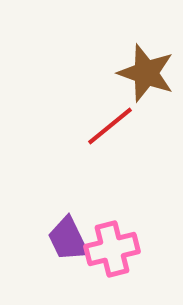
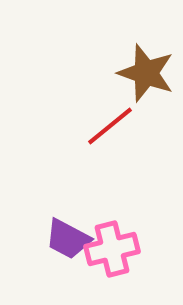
purple trapezoid: rotated 36 degrees counterclockwise
